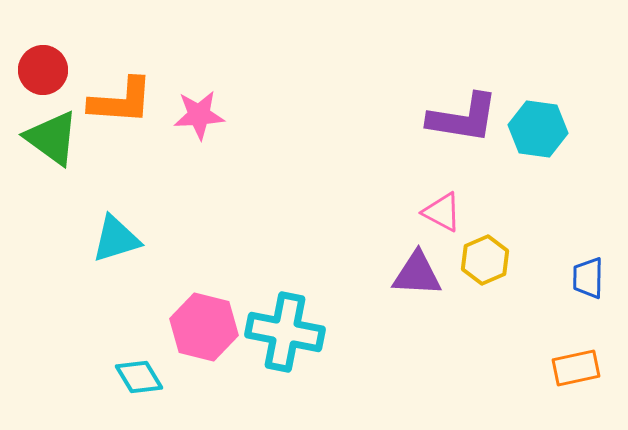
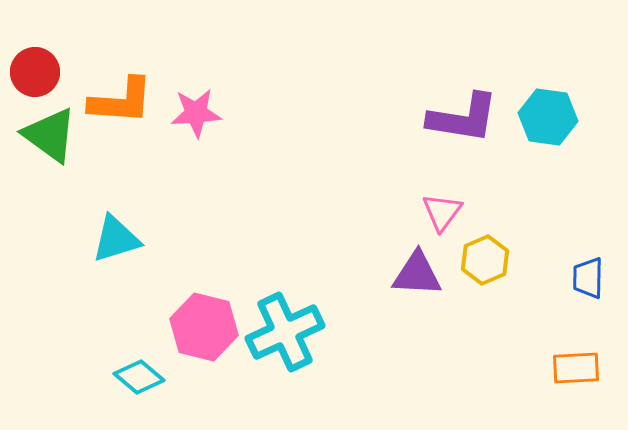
red circle: moved 8 px left, 2 px down
pink star: moved 3 px left, 2 px up
cyan hexagon: moved 10 px right, 12 px up
green triangle: moved 2 px left, 3 px up
pink triangle: rotated 39 degrees clockwise
cyan cross: rotated 36 degrees counterclockwise
orange rectangle: rotated 9 degrees clockwise
cyan diamond: rotated 18 degrees counterclockwise
